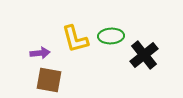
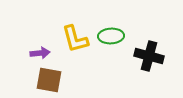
black cross: moved 5 px right, 1 px down; rotated 36 degrees counterclockwise
